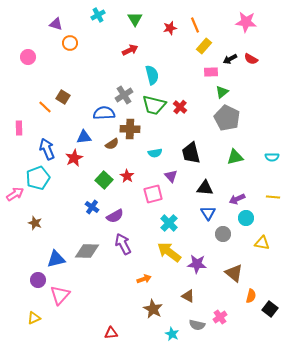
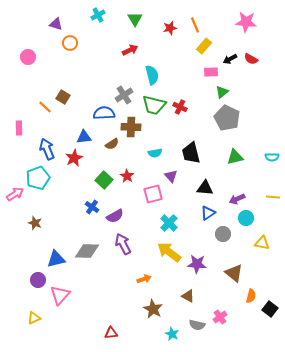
red cross at (180, 107): rotated 16 degrees counterclockwise
brown cross at (130, 129): moved 1 px right, 2 px up
blue triangle at (208, 213): rotated 28 degrees clockwise
